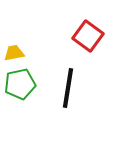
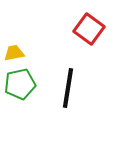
red square: moved 1 px right, 7 px up
